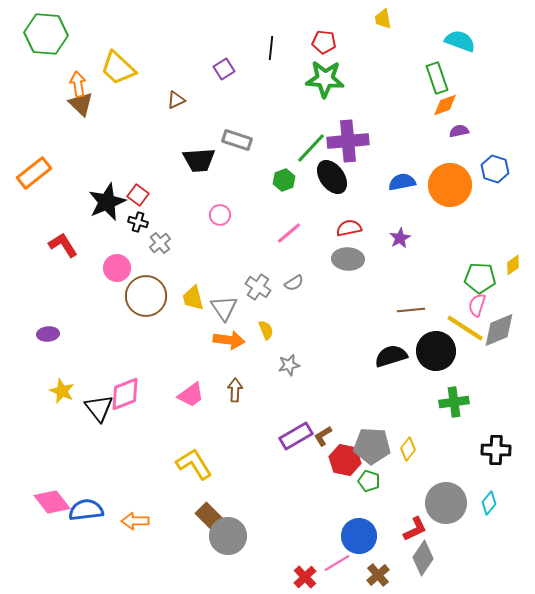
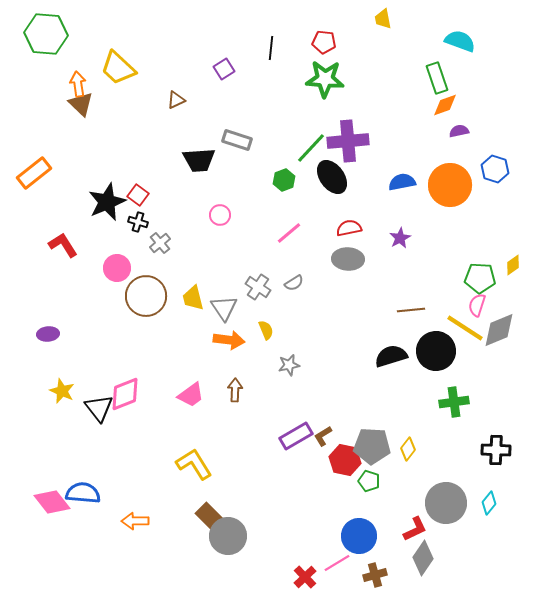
blue semicircle at (86, 510): moved 3 px left, 17 px up; rotated 12 degrees clockwise
brown cross at (378, 575): moved 3 px left; rotated 25 degrees clockwise
